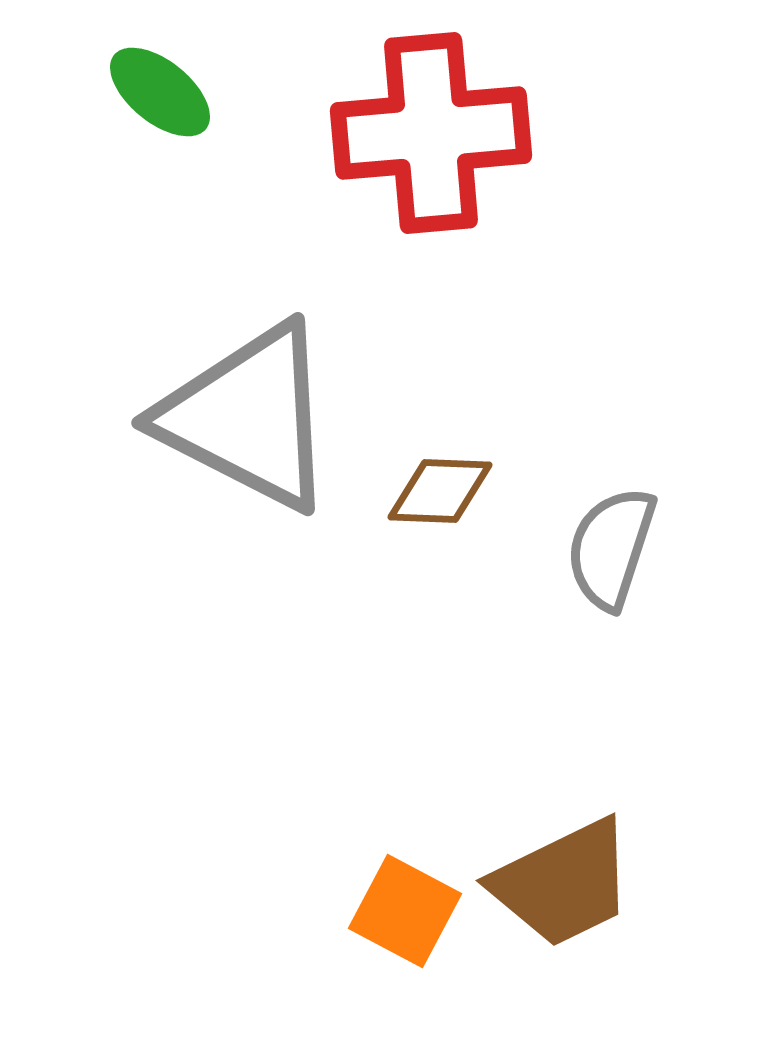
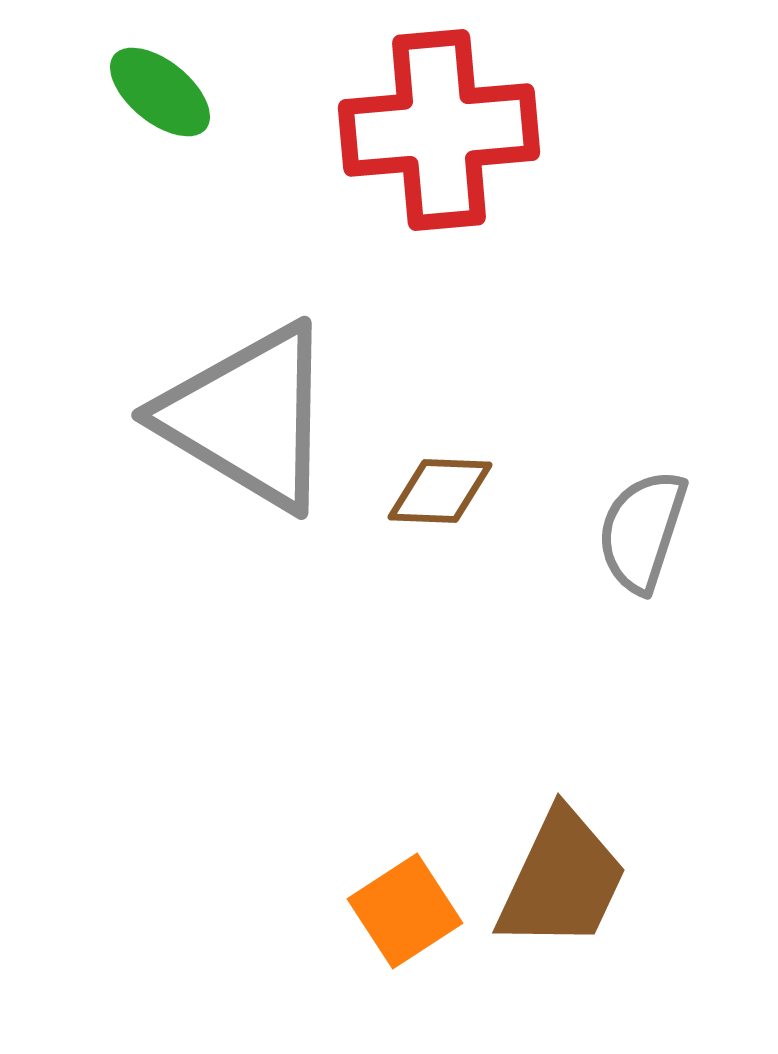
red cross: moved 8 px right, 3 px up
gray triangle: rotated 4 degrees clockwise
gray semicircle: moved 31 px right, 17 px up
brown trapezoid: moved 1 px left, 3 px up; rotated 39 degrees counterclockwise
orange square: rotated 29 degrees clockwise
